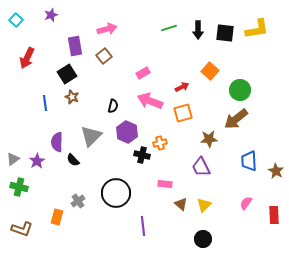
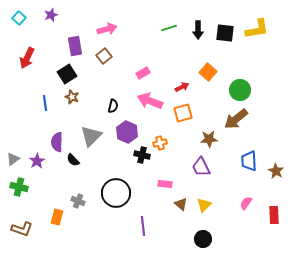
cyan square at (16, 20): moved 3 px right, 2 px up
orange square at (210, 71): moved 2 px left, 1 px down
gray cross at (78, 201): rotated 32 degrees counterclockwise
